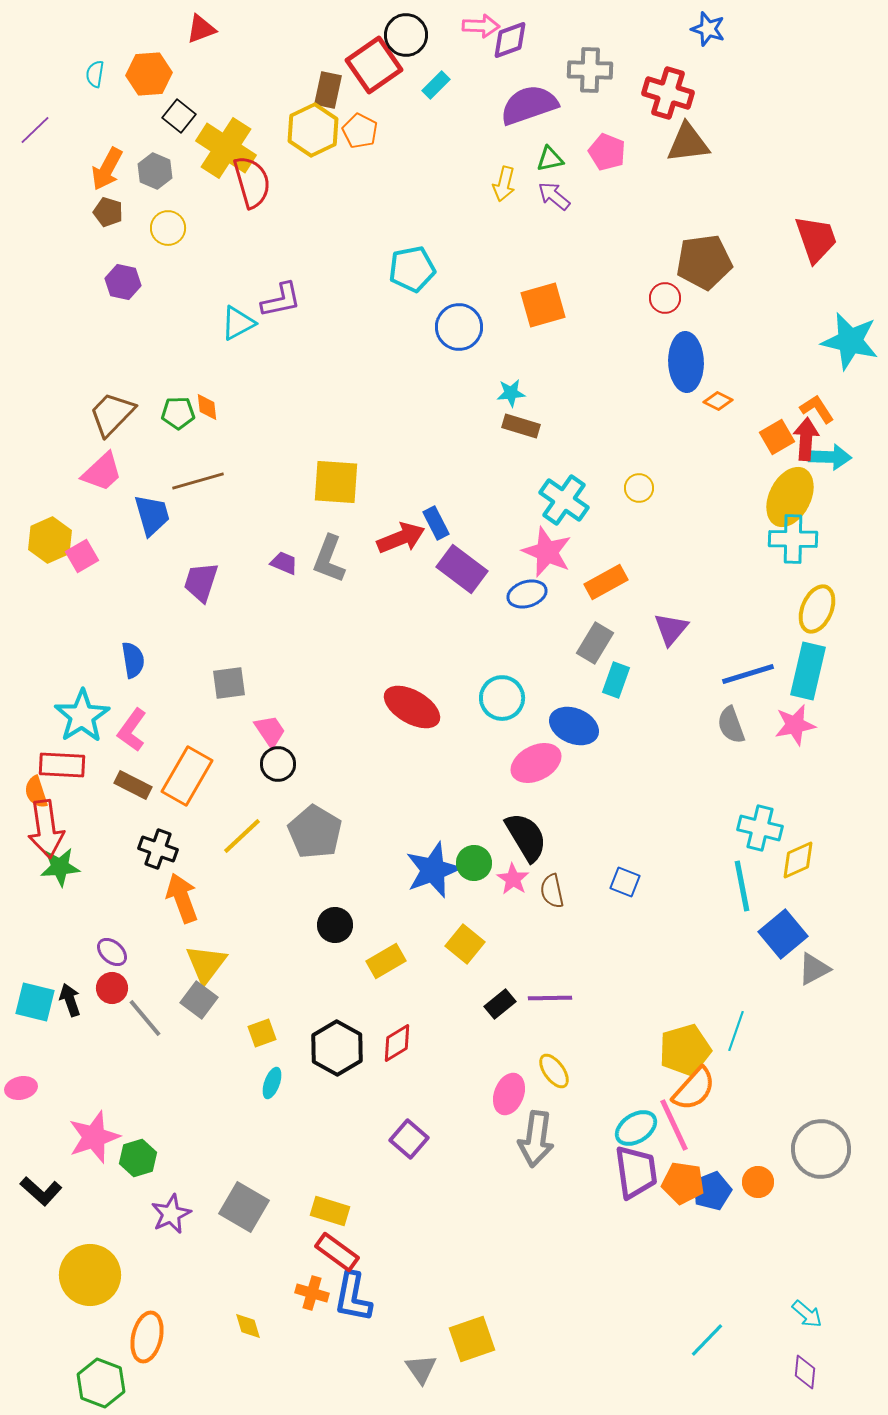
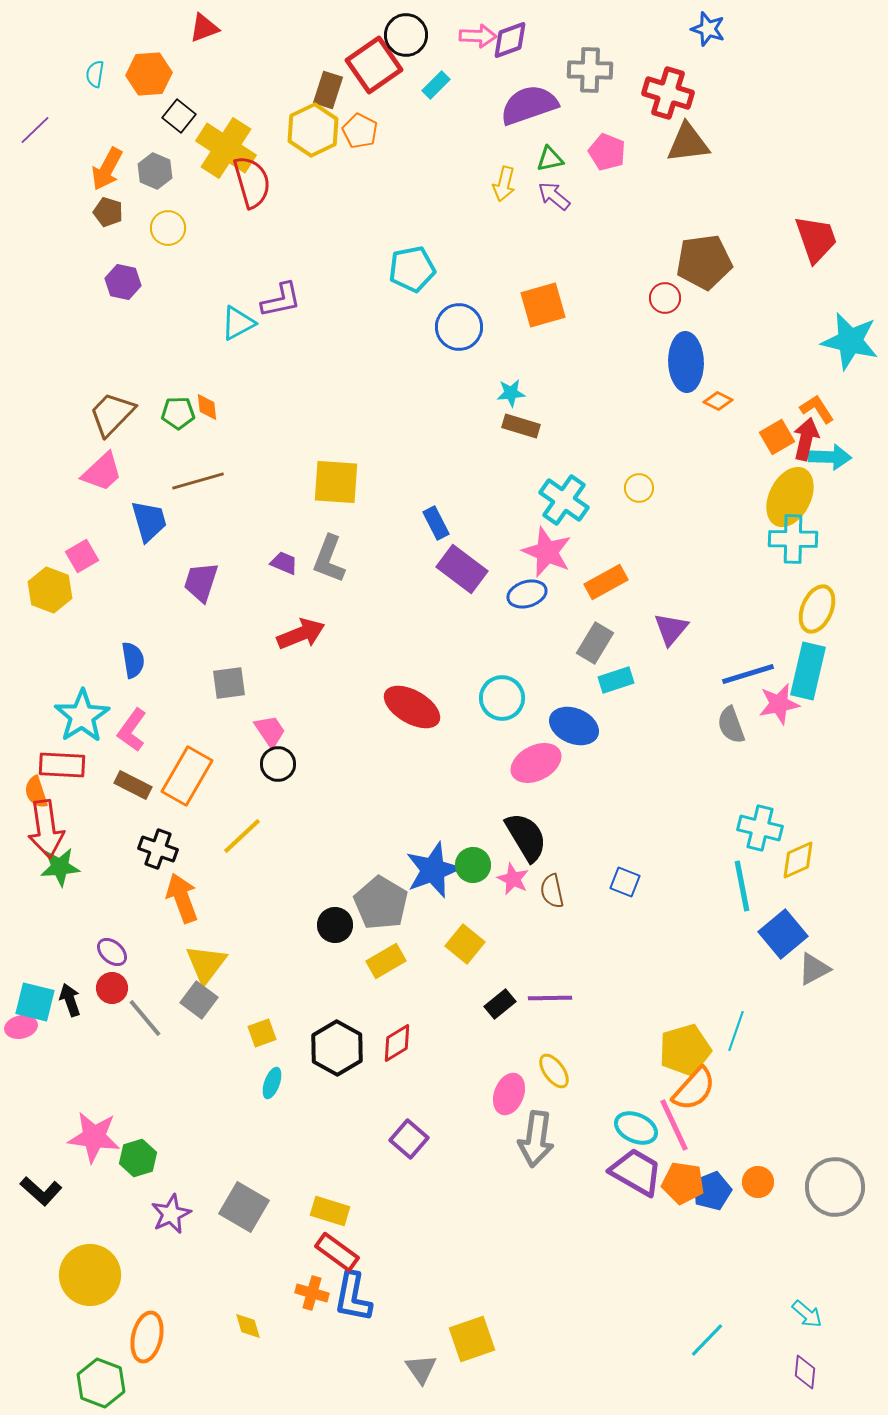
pink arrow at (481, 26): moved 3 px left, 10 px down
red triangle at (201, 29): moved 3 px right, 1 px up
brown rectangle at (328, 90): rotated 6 degrees clockwise
red arrow at (806, 439): rotated 9 degrees clockwise
blue trapezoid at (152, 515): moved 3 px left, 6 px down
red arrow at (401, 538): moved 100 px left, 96 px down
yellow hexagon at (50, 540): moved 50 px down; rotated 15 degrees counterclockwise
cyan rectangle at (616, 680): rotated 52 degrees clockwise
pink star at (795, 725): moved 16 px left, 21 px up
gray pentagon at (315, 832): moved 66 px right, 71 px down
green circle at (474, 863): moved 1 px left, 2 px down
pink star at (513, 879): rotated 8 degrees counterclockwise
pink ellipse at (21, 1088): moved 61 px up
cyan ellipse at (636, 1128): rotated 57 degrees clockwise
pink star at (94, 1137): rotated 26 degrees clockwise
gray circle at (821, 1149): moved 14 px right, 38 px down
purple trapezoid at (636, 1172): rotated 52 degrees counterclockwise
